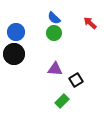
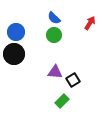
red arrow: rotated 80 degrees clockwise
green circle: moved 2 px down
purple triangle: moved 3 px down
black square: moved 3 px left
